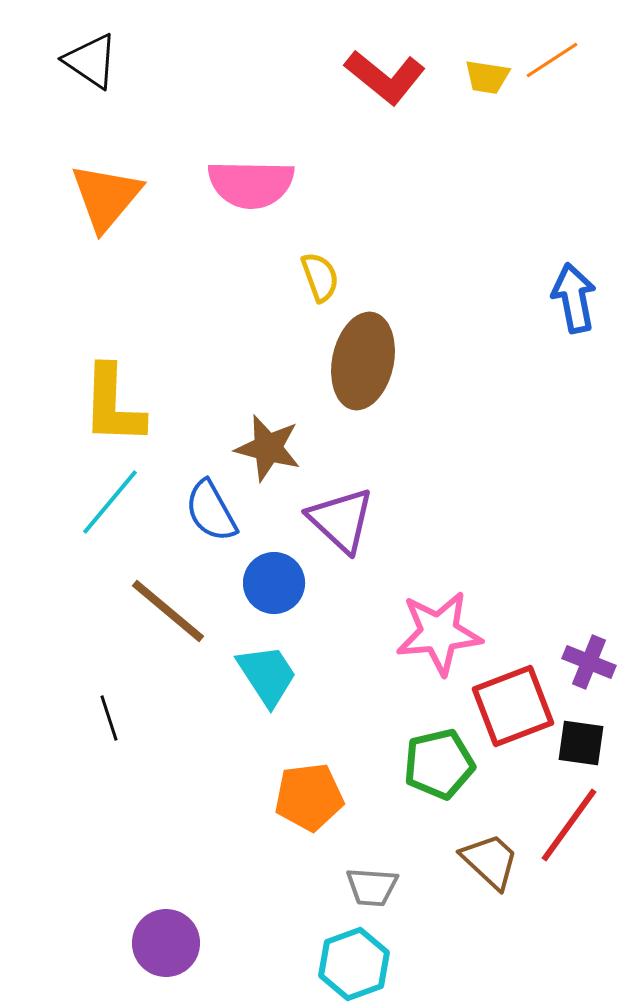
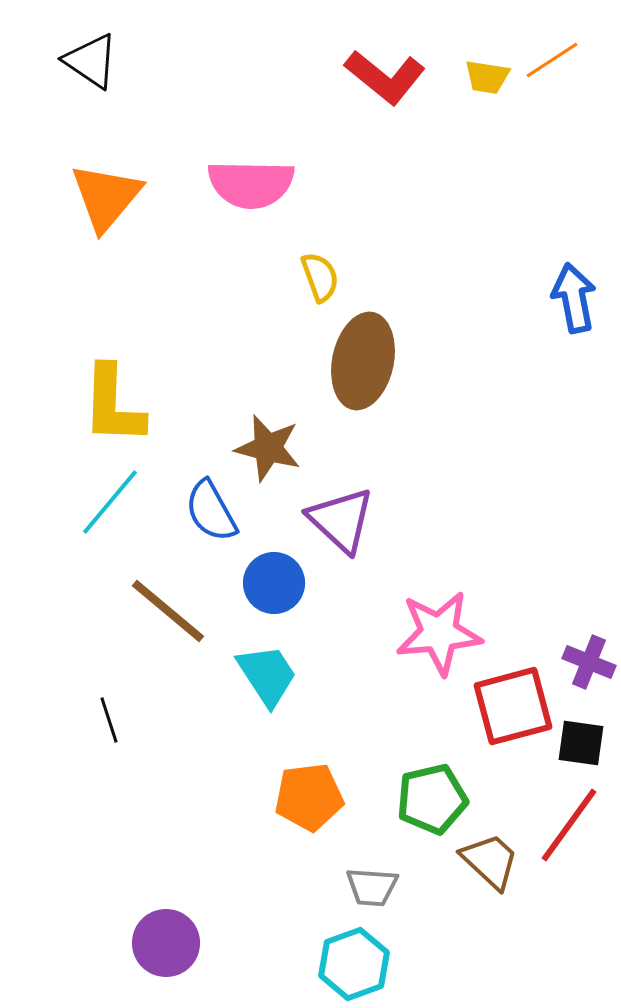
red square: rotated 6 degrees clockwise
black line: moved 2 px down
green pentagon: moved 7 px left, 35 px down
